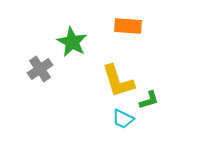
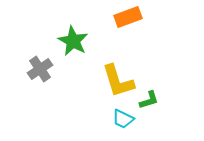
orange rectangle: moved 9 px up; rotated 24 degrees counterclockwise
green star: moved 1 px right, 1 px up
